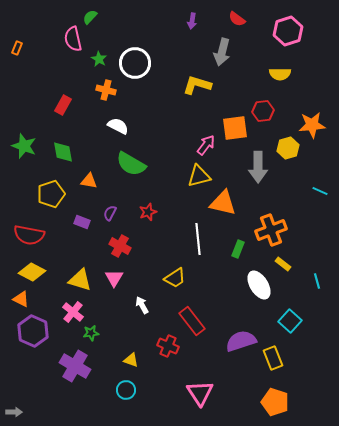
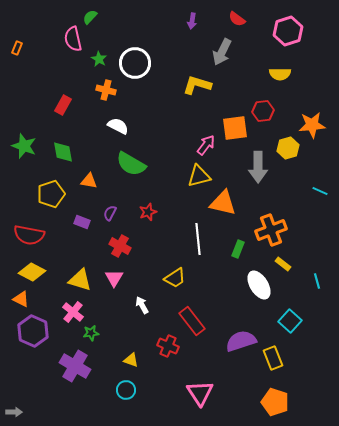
gray arrow at (222, 52): rotated 12 degrees clockwise
